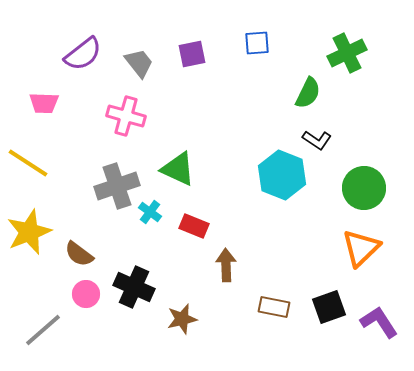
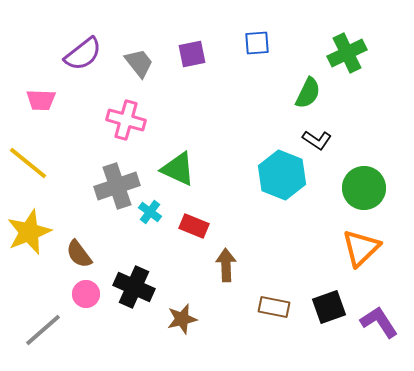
pink trapezoid: moved 3 px left, 3 px up
pink cross: moved 4 px down
yellow line: rotated 6 degrees clockwise
brown semicircle: rotated 16 degrees clockwise
